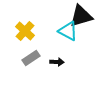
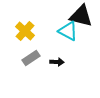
black triangle: rotated 30 degrees clockwise
